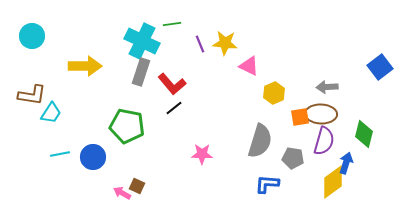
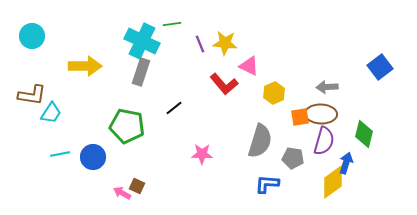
red L-shape: moved 52 px right
